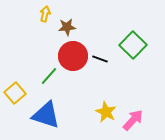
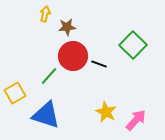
black line: moved 1 px left, 5 px down
yellow square: rotated 10 degrees clockwise
pink arrow: moved 3 px right
